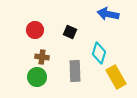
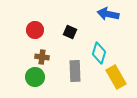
green circle: moved 2 px left
